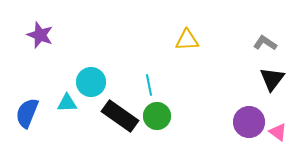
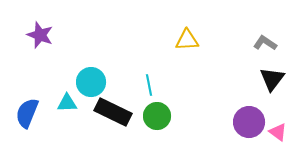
black rectangle: moved 7 px left, 4 px up; rotated 9 degrees counterclockwise
